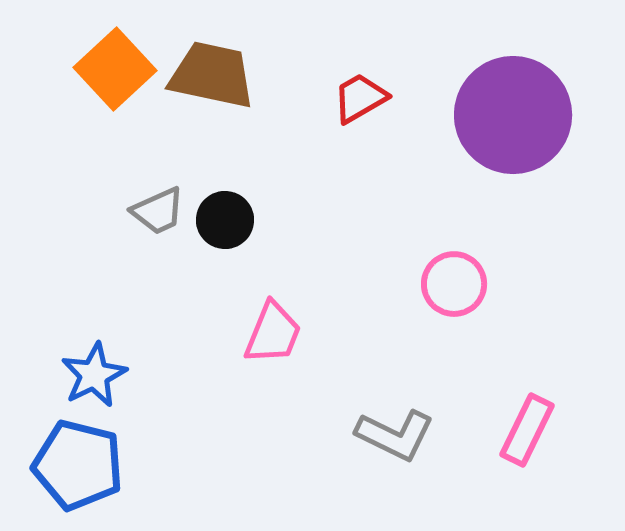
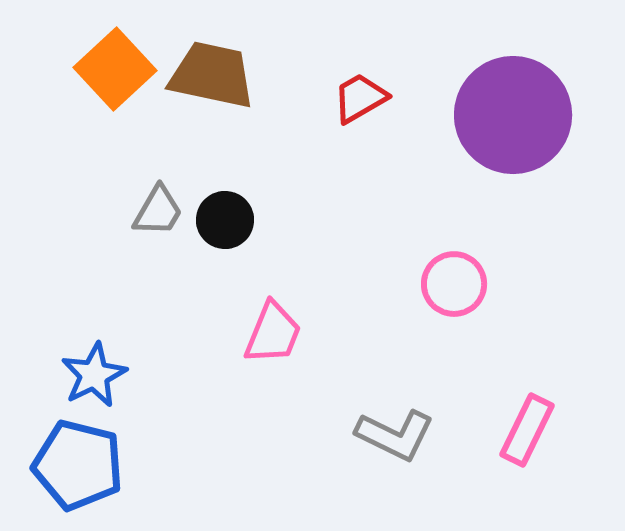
gray trapezoid: rotated 36 degrees counterclockwise
